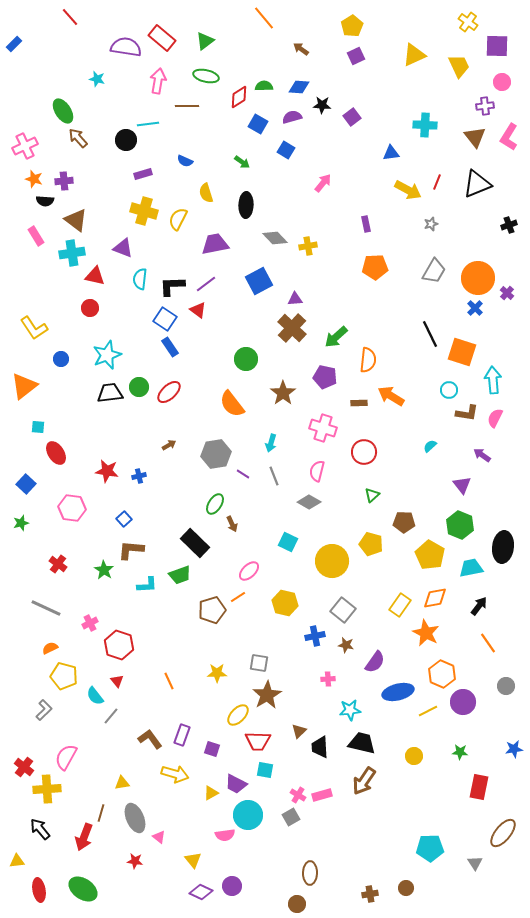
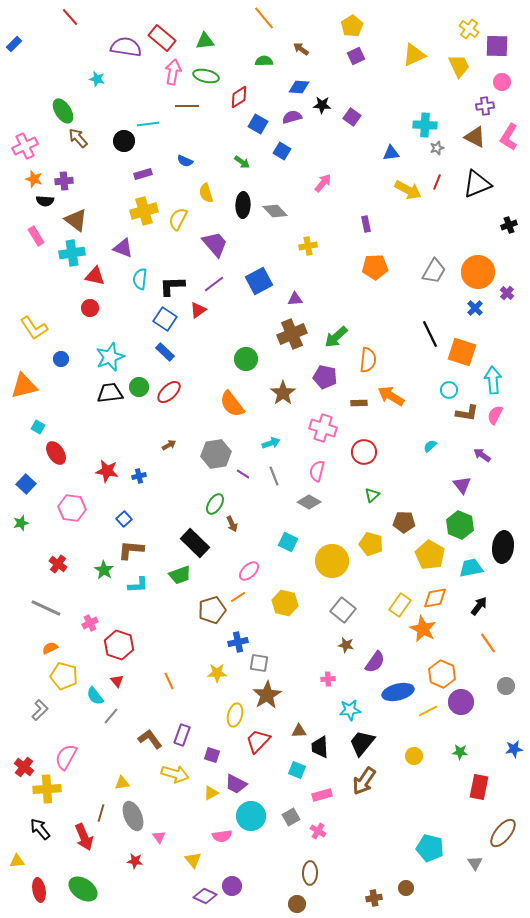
yellow cross at (468, 22): moved 1 px right, 7 px down
green triangle at (205, 41): rotated 30 degrees clockwise
pink arrow at (158, 81): moved 15 px right, 9 px up
green semicircle at (264, 86): moved 25 px up
purple square at (352, 117): rotated 18 degrees counterclockwise
brown triangle at (475, 137): rotated 25 degrees counterclockwise
black circle at (126, 140): moved 2 px left, 1 px down
blue square at (286, 150): moved 4 px left, 1 px down
black ellipse at (246, 205): moved 3 px left
yellow cross at (144, 211): rotated 32 degrees counterclockwise
gray star at (431, 224): moved 6 px right, 76 px up
gray diamond at (275, 238): moved 27 px up
purple trapezoid at (215, 244): rotated 60 degrees clockwise
orange circle at (478, 278): moved 6 px up
purple line at (206, 284): moved 8 px right
red triangle at (198, 310): rotated 48 degrees clockwise
brown cross at (292, 328): moved 6 px down; rotated 24 degrees clockwise
blue rectangle at (170, 347): moved 5 px left, 5 px down; rotated 12 degrees counterclockwise
cyan star at (107, 355): moved 3 px right, 2 px down
orange triangle at (24, 386): rotated 24 degrees clockwise
pink semicircle at (495, 418): moved 3 px up
cyan square at (38, 427): rotated 24 degrees clockwise
cyan arrow at (271, 443): rotated 126 degrees counterclockwise
cyan L-shape at (147, 585): moved 9 px left
orange star at (426, 633): moved 3 px left, 4 px up
blue cross at (315, 636): moved 77 px left, 6 px down
purple circle at (463, 702): moved 2 px left
gray L-shape at (44, 710): moved 4 px left
yellow ellipse at (238, 715): moved 3 px left; rotated 30 degrees counterclockwise
brown triangle at (299, 731): rotated 42 degrees clockwise
red trapezoid at (258, 741): rotated 132 degrees clockwise
black trapezoid at (362, 743): rotated 64 degrees counterclockwise
purple square at (212, 749): moved 6 px down
cyan square at (265, 770): moved 32 px right; rotated 12 degrees clockwise
pink cross at (298, 795): moved 20 px right, 36 px down
cyan circle at (248, 815): moved 3 px right, 1 px down
gray ellipse at (135, 818): moved 2 px left, 2 px up
pink semicircle at (225, 835): moved 3 px left, 1 px down
red arrow at (84, 837): rotated 44 degrees counterclockwise
pink triangle at (159, 837): rotated 16 degrees clockwise
cyan pentagon at (430, 848): rotated 16 degrees clockwise
purple diamond at (201, 892): moved 4 px right, 4 px down
brown cross at (370, 894): moved 4 px right, 4 px down
